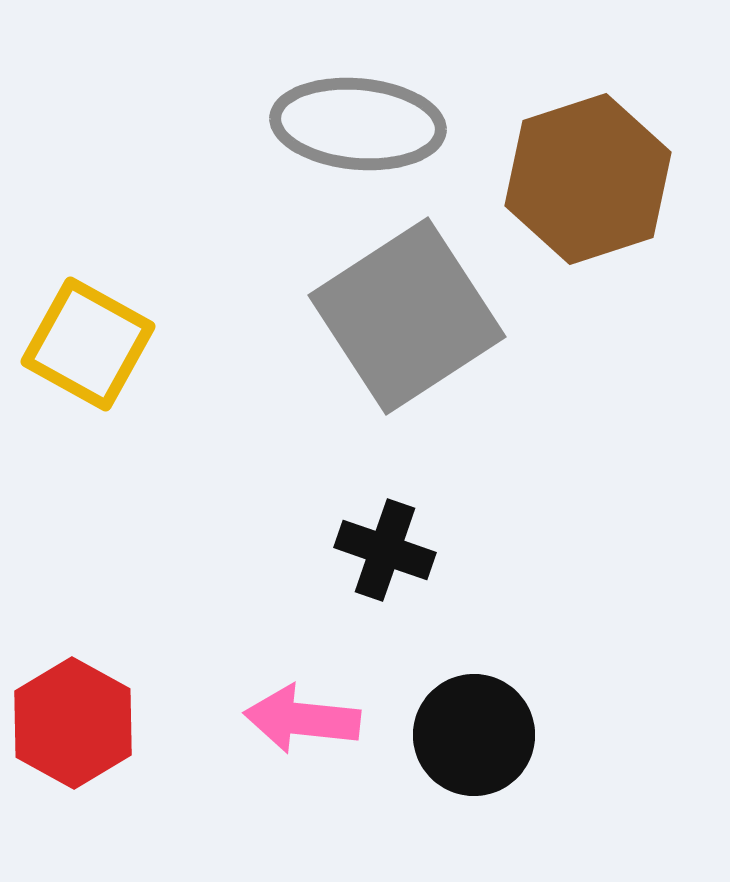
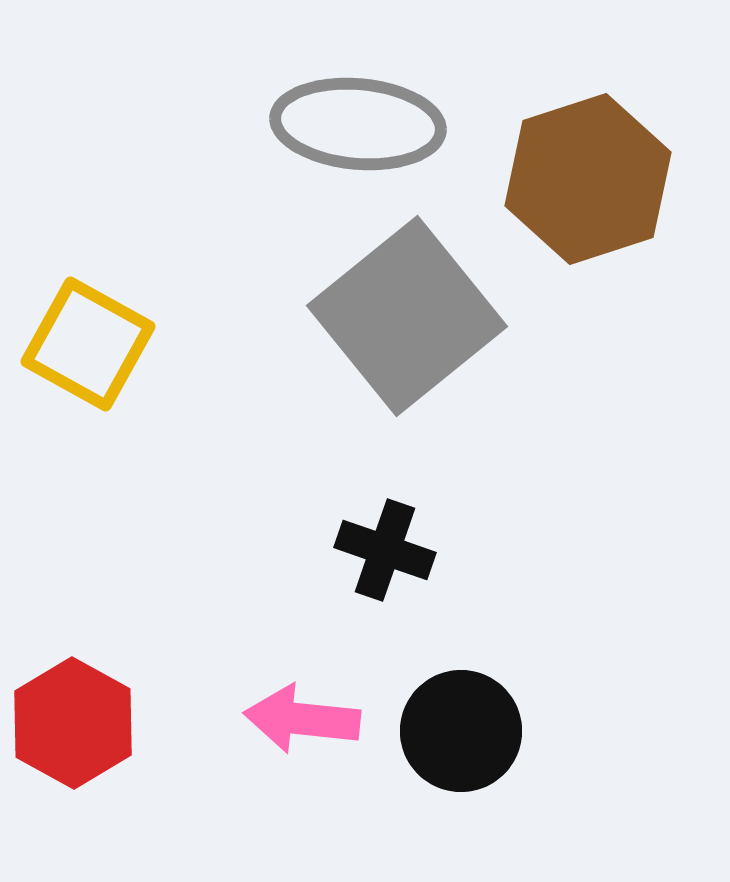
gray square: rotated 6 degrees counterclockwise
black circle: moved 13 px left, 4 px up
